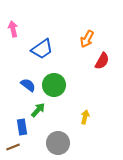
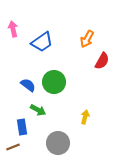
blue trapezoid: moved 7 px up
green circle: moved 3 px up
green arrow: rotated 77 degrees clockwise
